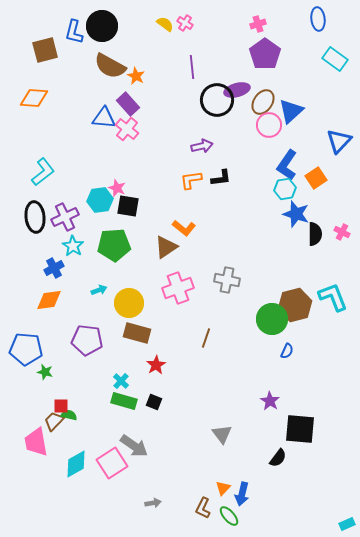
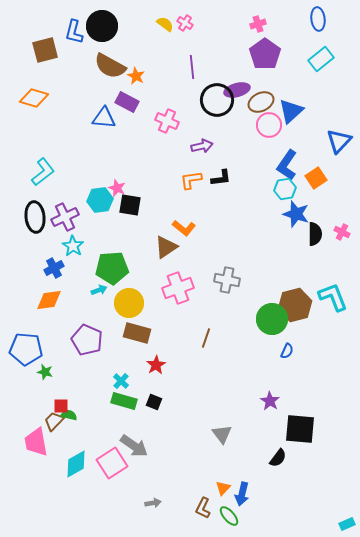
cyan rectangle at (335, 59): moved 14 px left; rotated 75 degrees counterclockwise
orange diamond at (34, 98): rotated 12 degrees clockwise
brown ellipse at (263, 102): moved 2 px left; rotated 30 degrees clockwise
purple rectangle at (128, 104): moved 1 px left, 2 px up; rotated 20 degrees counterclockwise
pink cross at (127, 129): moved 40 px right, 8 px up; rotated 15 degrees counterclockwise
black square at (128, 206): moved 2 px right, 1 px up
green pentagon at (114, 245): moved 2 px left, 23 px down
purple pentagon at (87, 340): rotated 16 degrees clockwise
